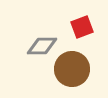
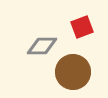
brown circle: moved 1 px right, 3 px down
